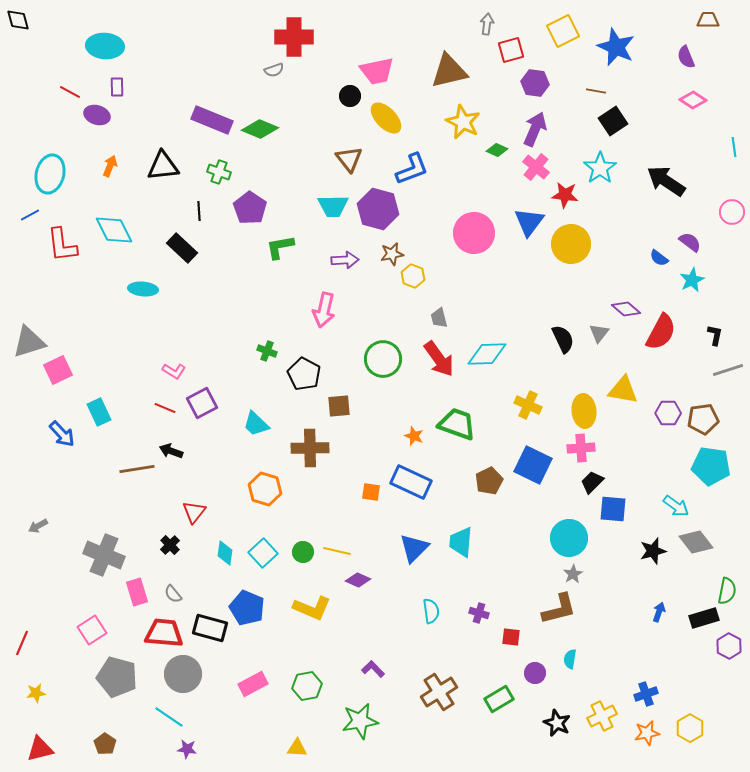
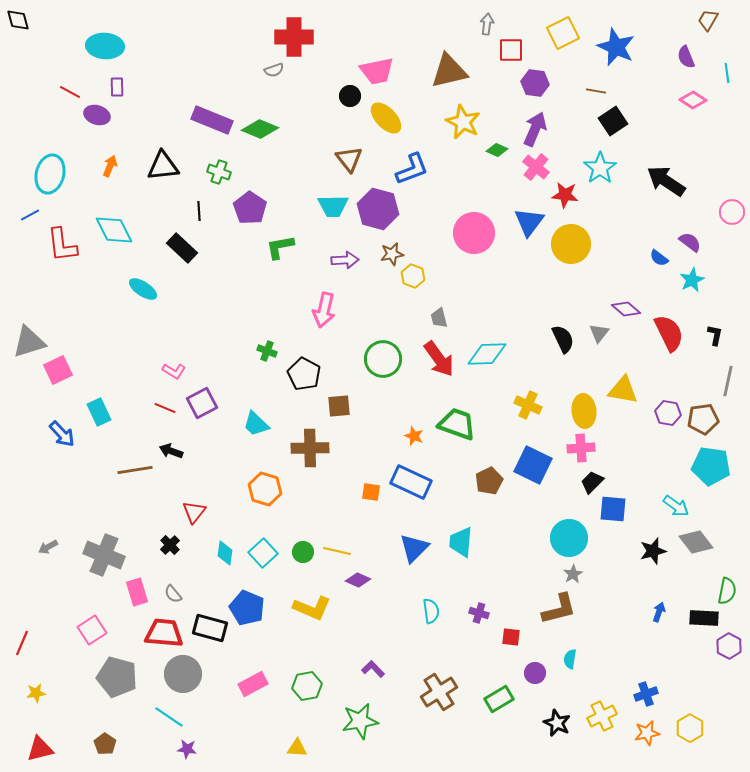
brown trapezoid at (708, 20): rotated 60 degrees counterclockwise
yellow square at (563, 31): moved 2 px down
red square at (511, 50): rotated 16 degrees clockwise
cyan line at (734, 147): moved 7 px left, 74 px up
cyan ellipse at (143, 289): rotated 28 degrees clockwise
red semicircle at (661, 332): moved 8 px right, 1 px down; rotated 54 degrees counterclockwise
gray line at (728, 370): moved 11 px down; rotated 60 degrees counterclockwise
purple hexagon at (668, 413): rotated 10 degrees clockwise
brown line at (137, 469): moved 2 px left, 1 px down
gray arrow at (38, 526): moved 10 px right, 21 px down
black rectangle at (704, 618): rotated 20 degrees clockwise
